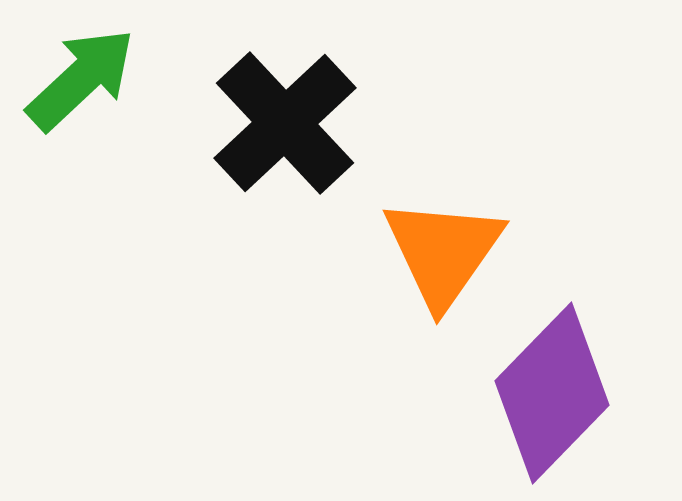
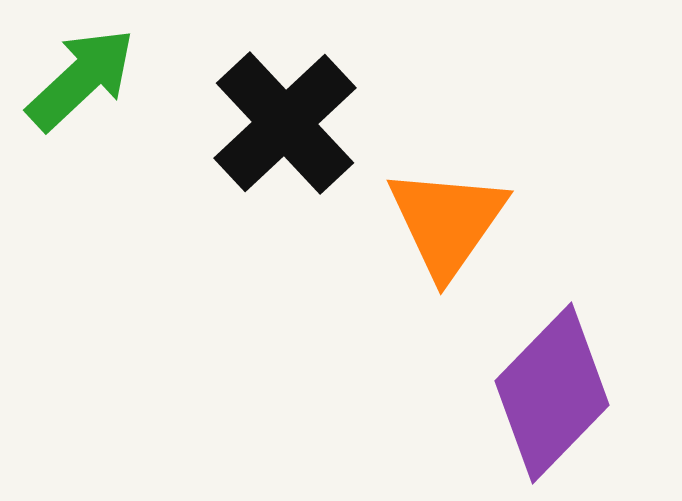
orange triangle: moved 4 px right, 30 px up
